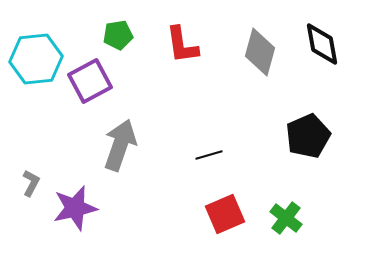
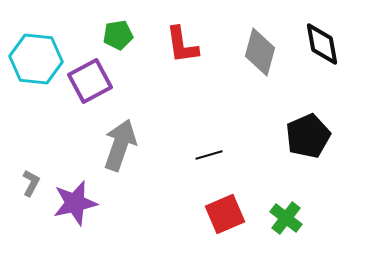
cyan hexagon: rotated 12 degrees clockwise
purple star: moved 5 px up
